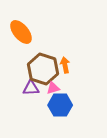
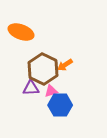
orange ellipse: rotated 30 degrees counterclockwise
orange arrow: rotated 112 degrees counterclockwise
brown hexagon: rotated 8 degrees clockwise
pink triangle: moved 2 px left, 3 px down
